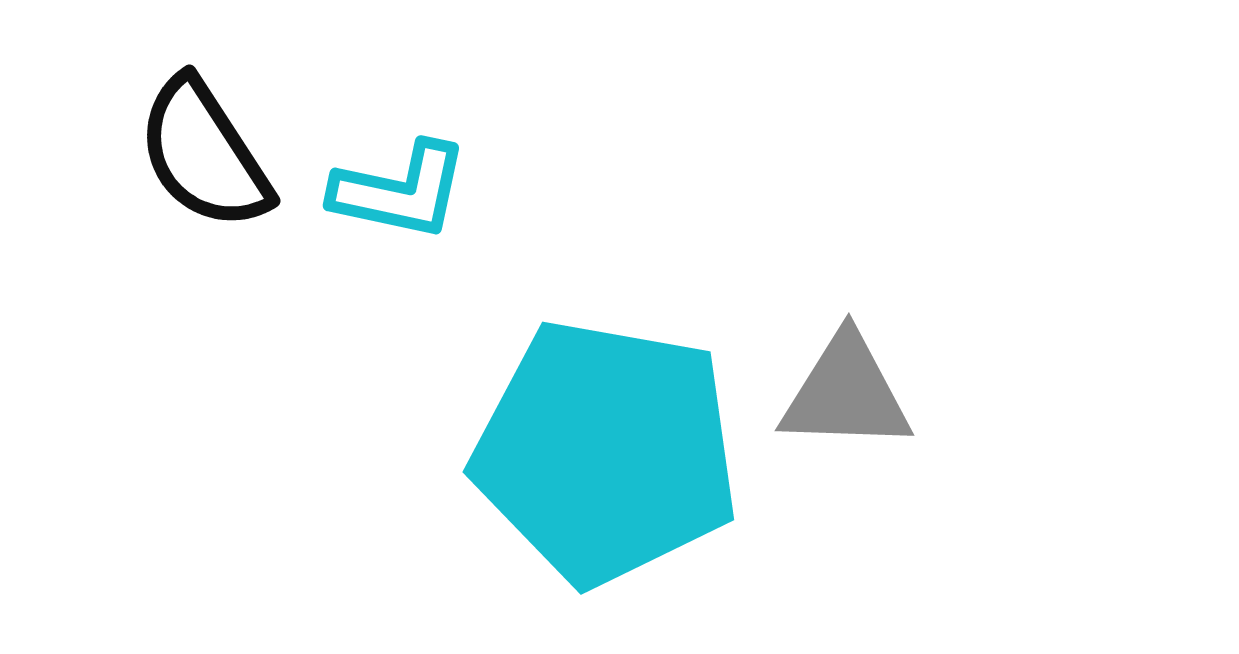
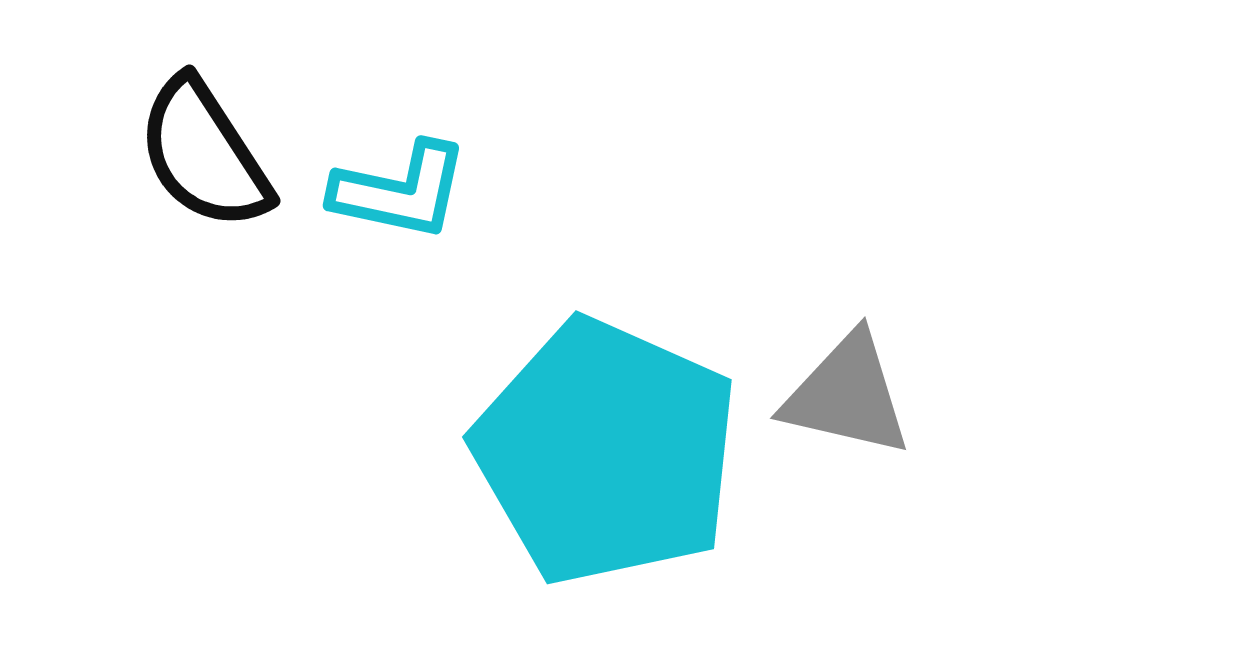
gray triangle: moved 1 px right, 2 px down; rotated 11 degrees clockwise
cyan pentagon: rotated 14 degrees clockwise
